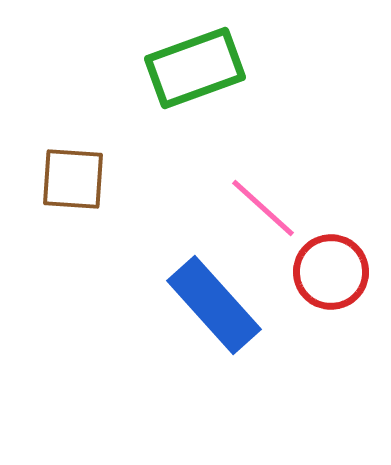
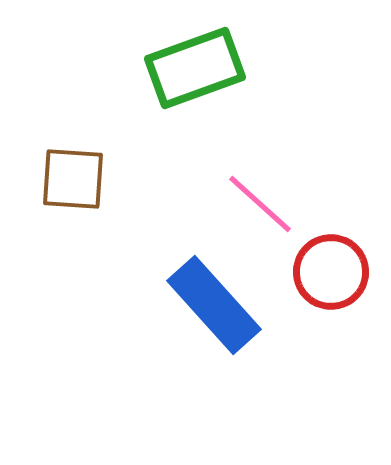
pink line: moved 3 px left, 4 px up
